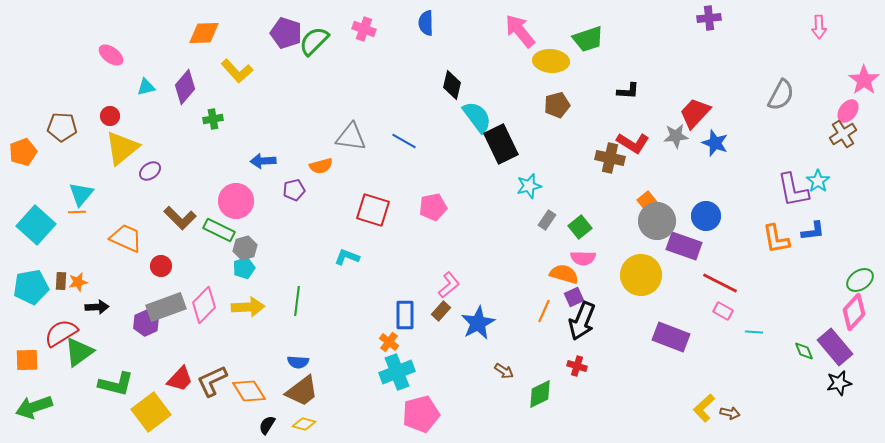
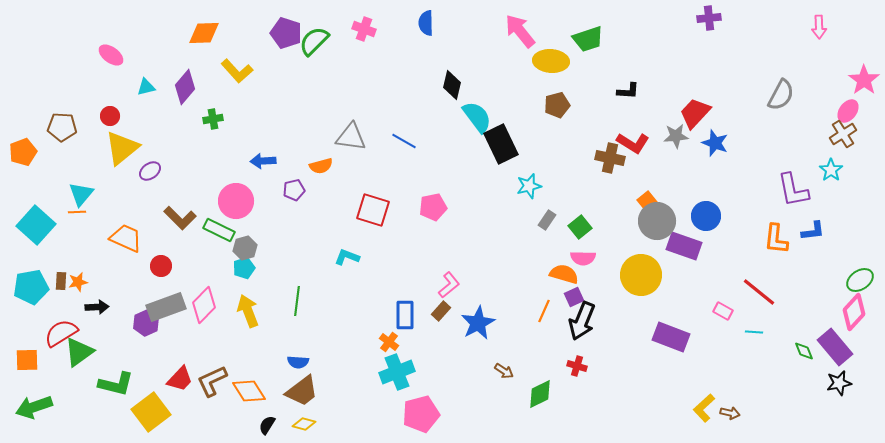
cyan star at (818, 181): moved 13 px right, 11 px up
orange L-shape at (776, 239): rotated 16 degrees clockwise
red line at (720, 283): moved 39 px right, 9 px down; rotated 12 degrees clockwise
yellow arrow at (248, 307): moved 4 px down; rotated 108 degrees counterclockwise
